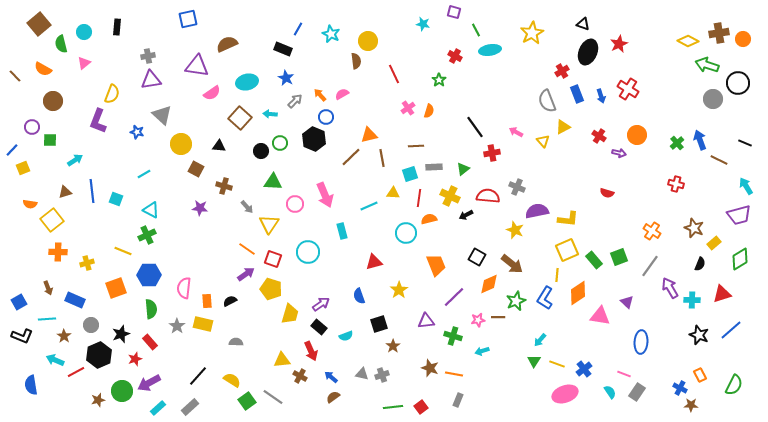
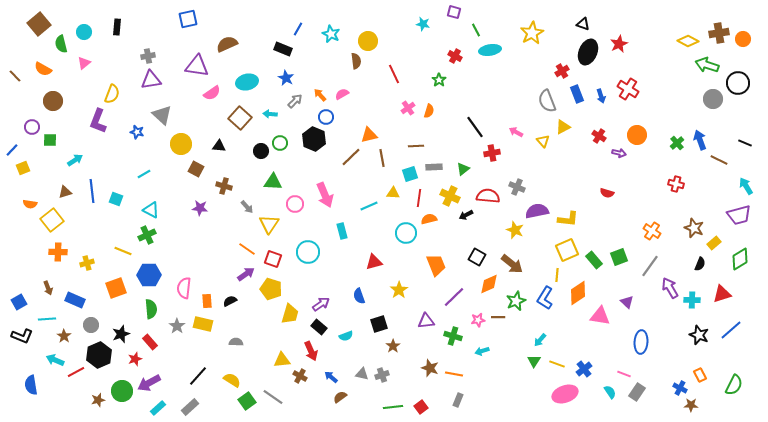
brown semicircle at (333, 397): moved 7 px right
